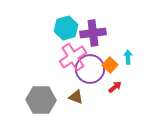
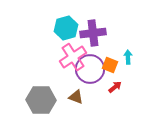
orange square: rotated 21 degrees counterclockwise
